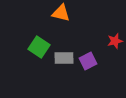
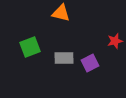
green square: moved 9 px left; rotated 35 degrees clockwise
purple square: moved 2 px right, 2 px down
